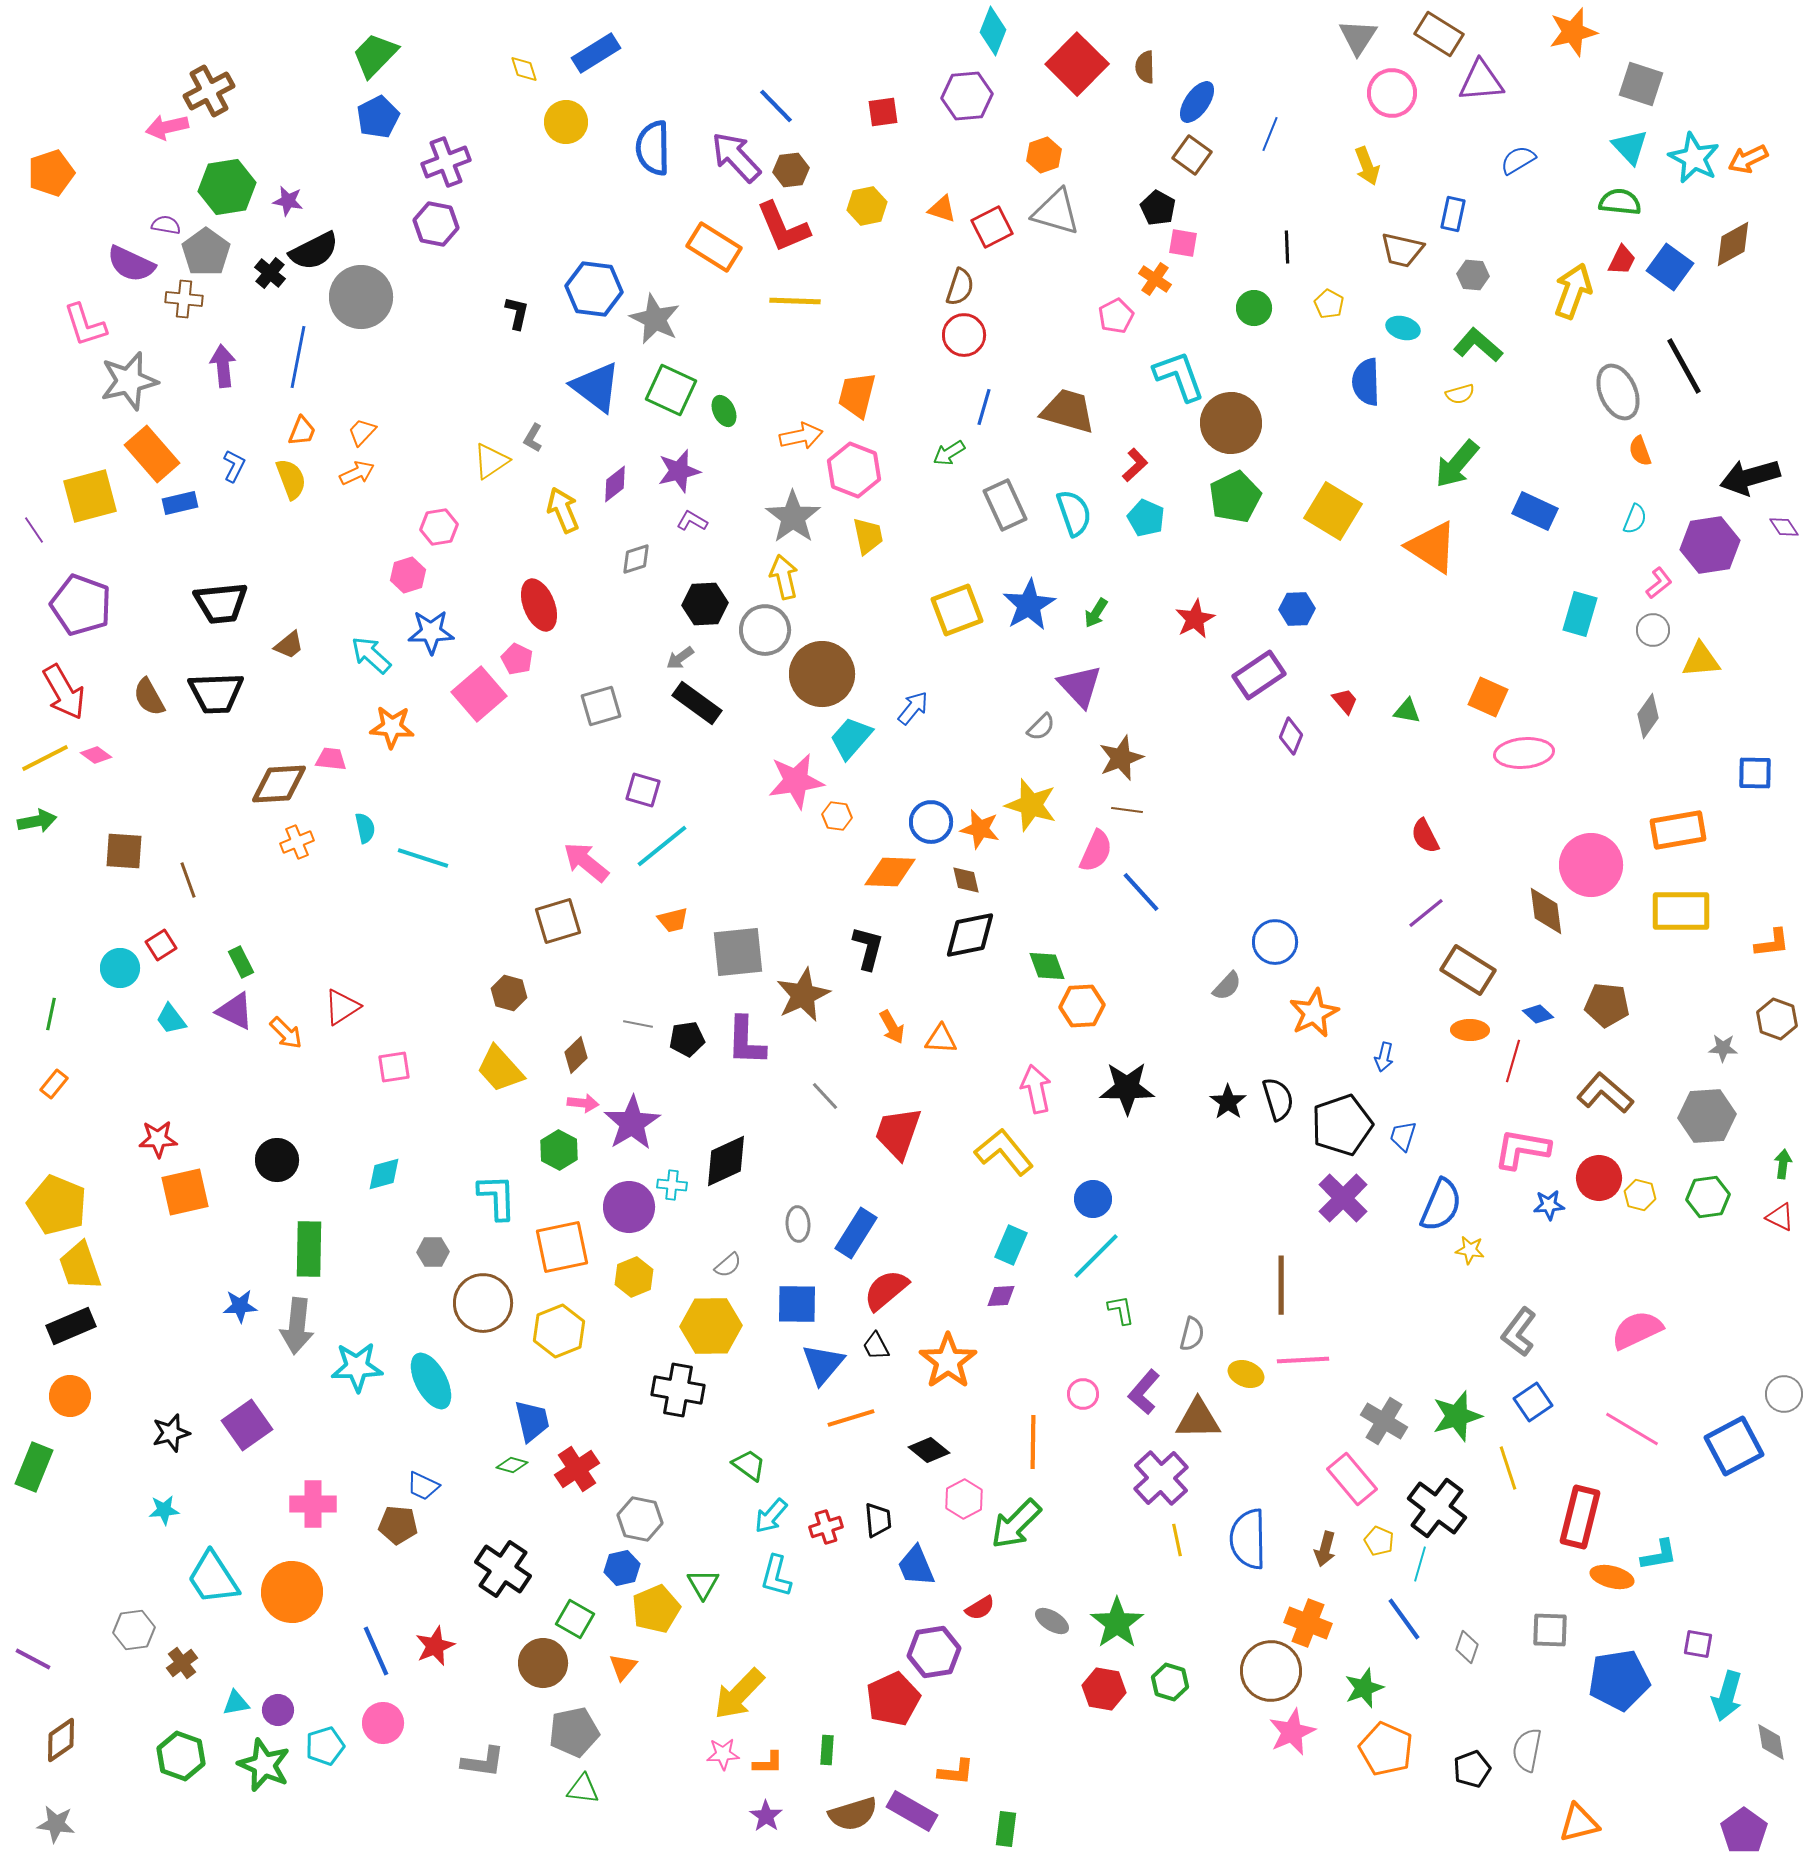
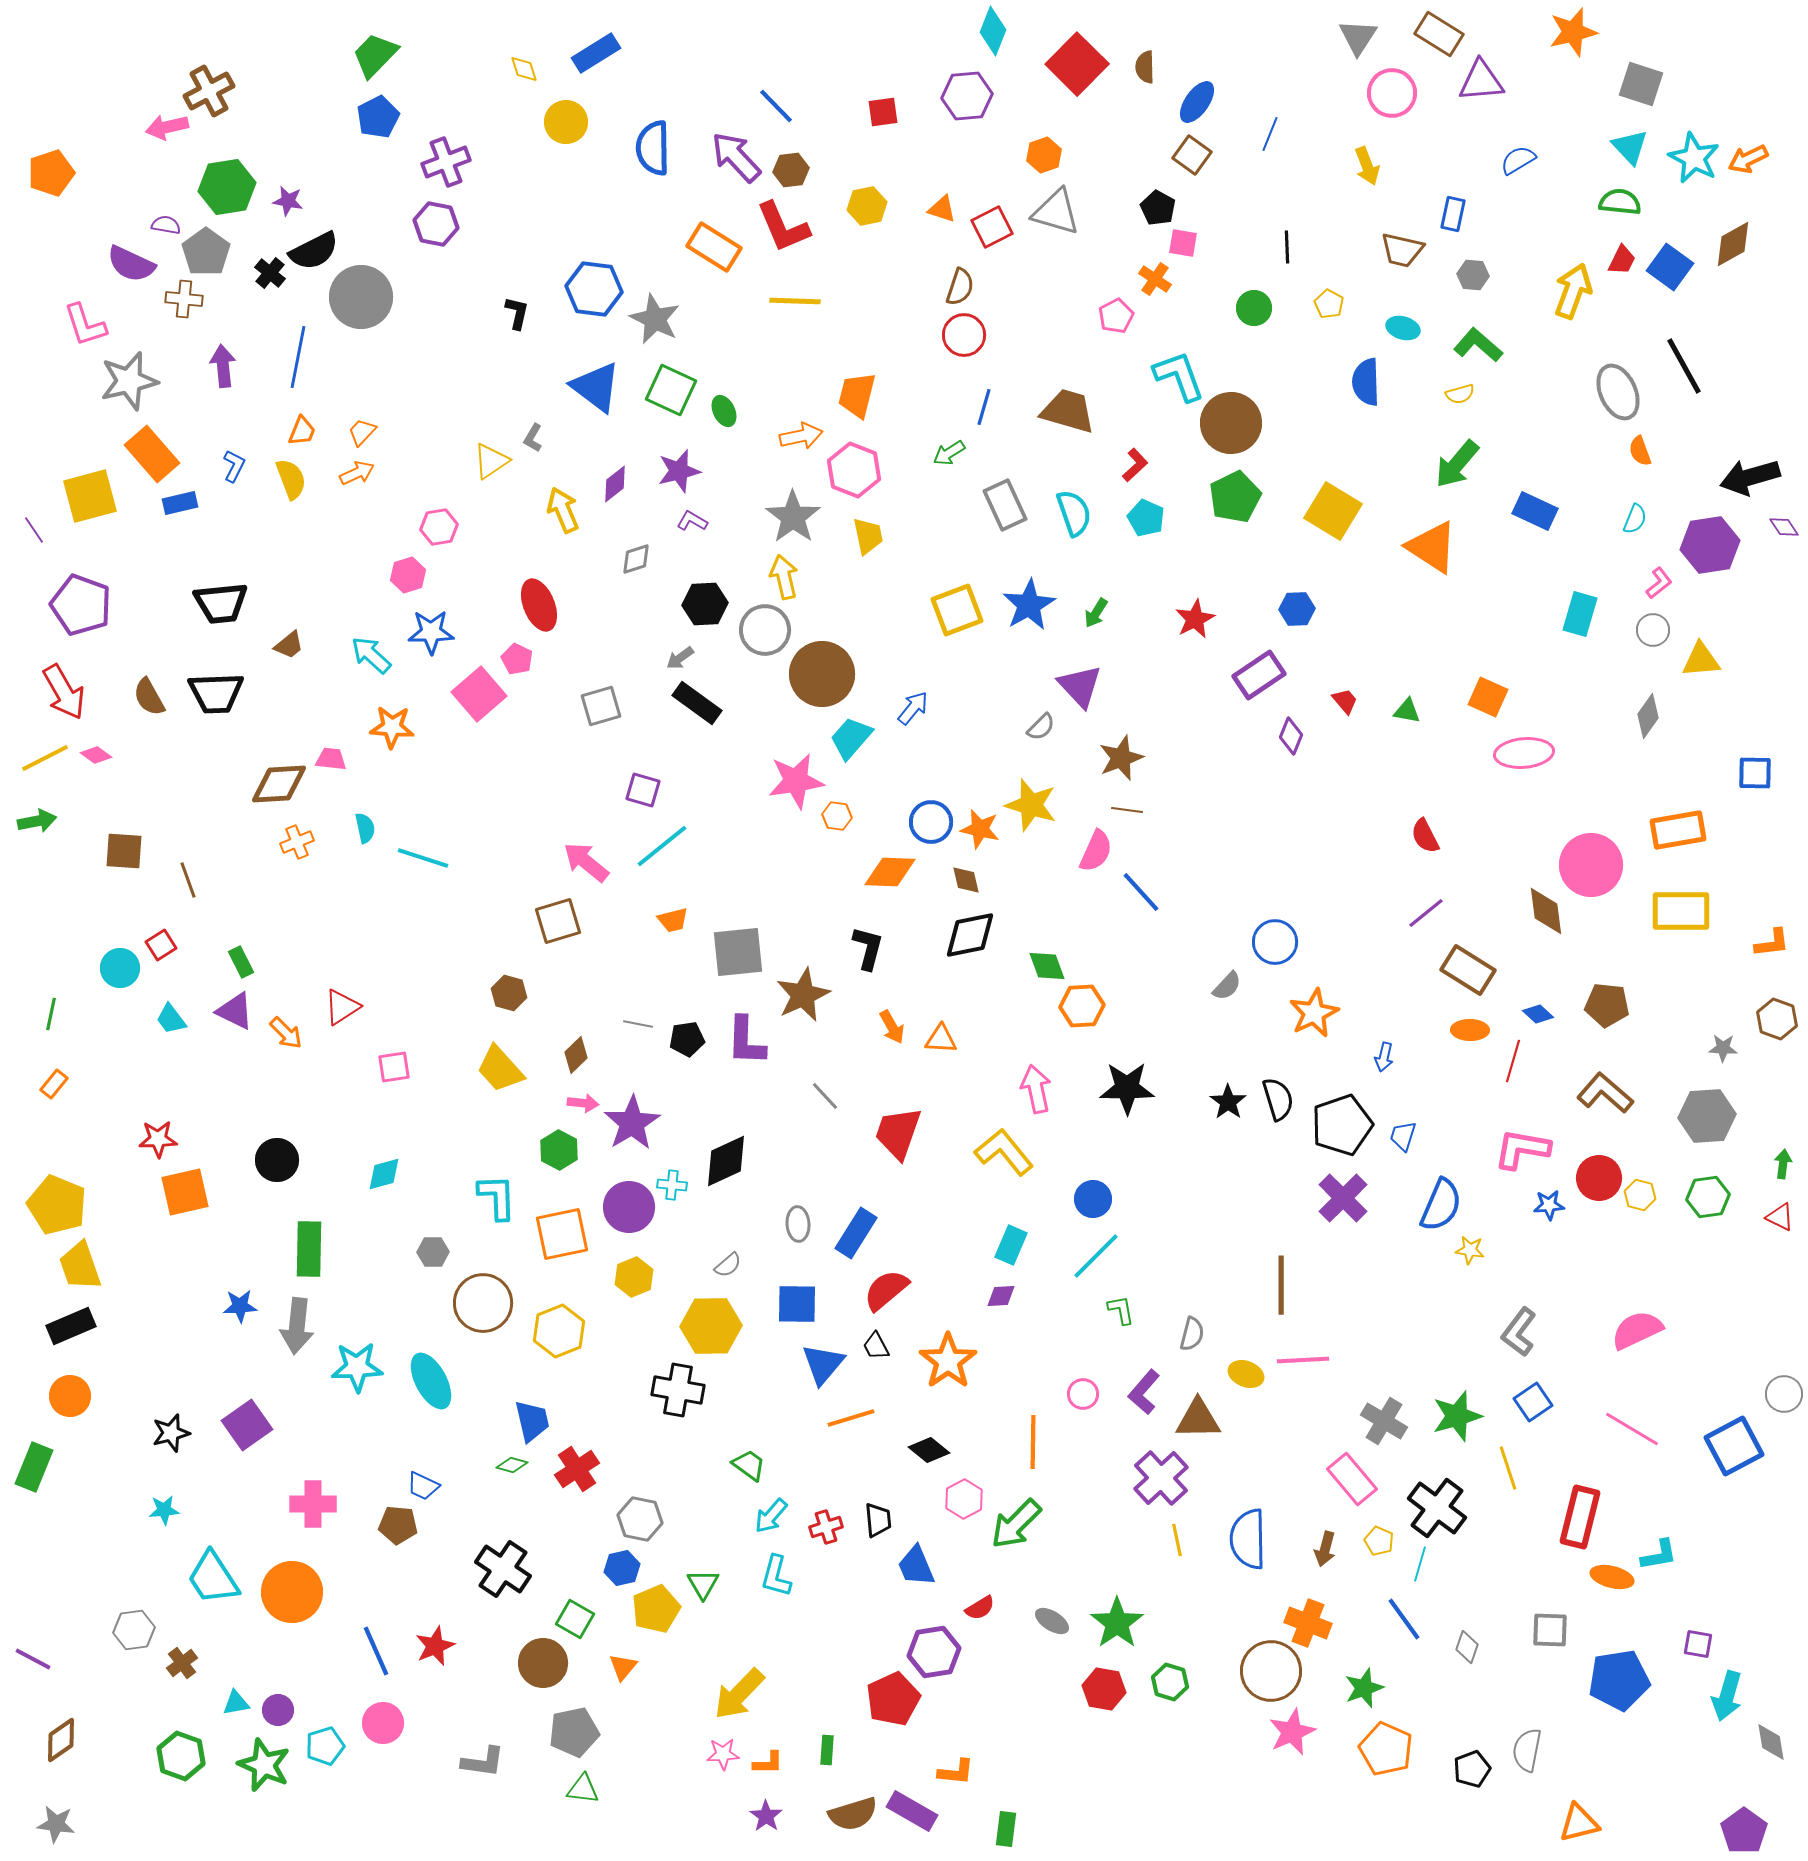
orange square at (562, 1247): moved 13 px up
